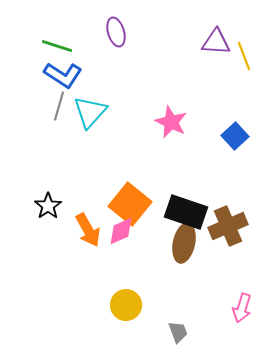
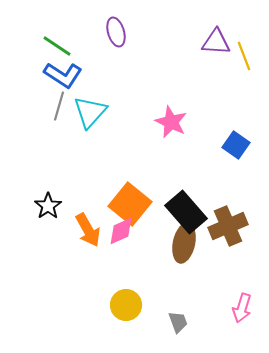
green line: rotated 16 degrees clockwise
blue square: moved 1 px right, 9 px down; rotated 12 degrees counterclockwise
black rectangle: rotated 30 degrees clockwise
gray trapezoid: moved 10 px up
